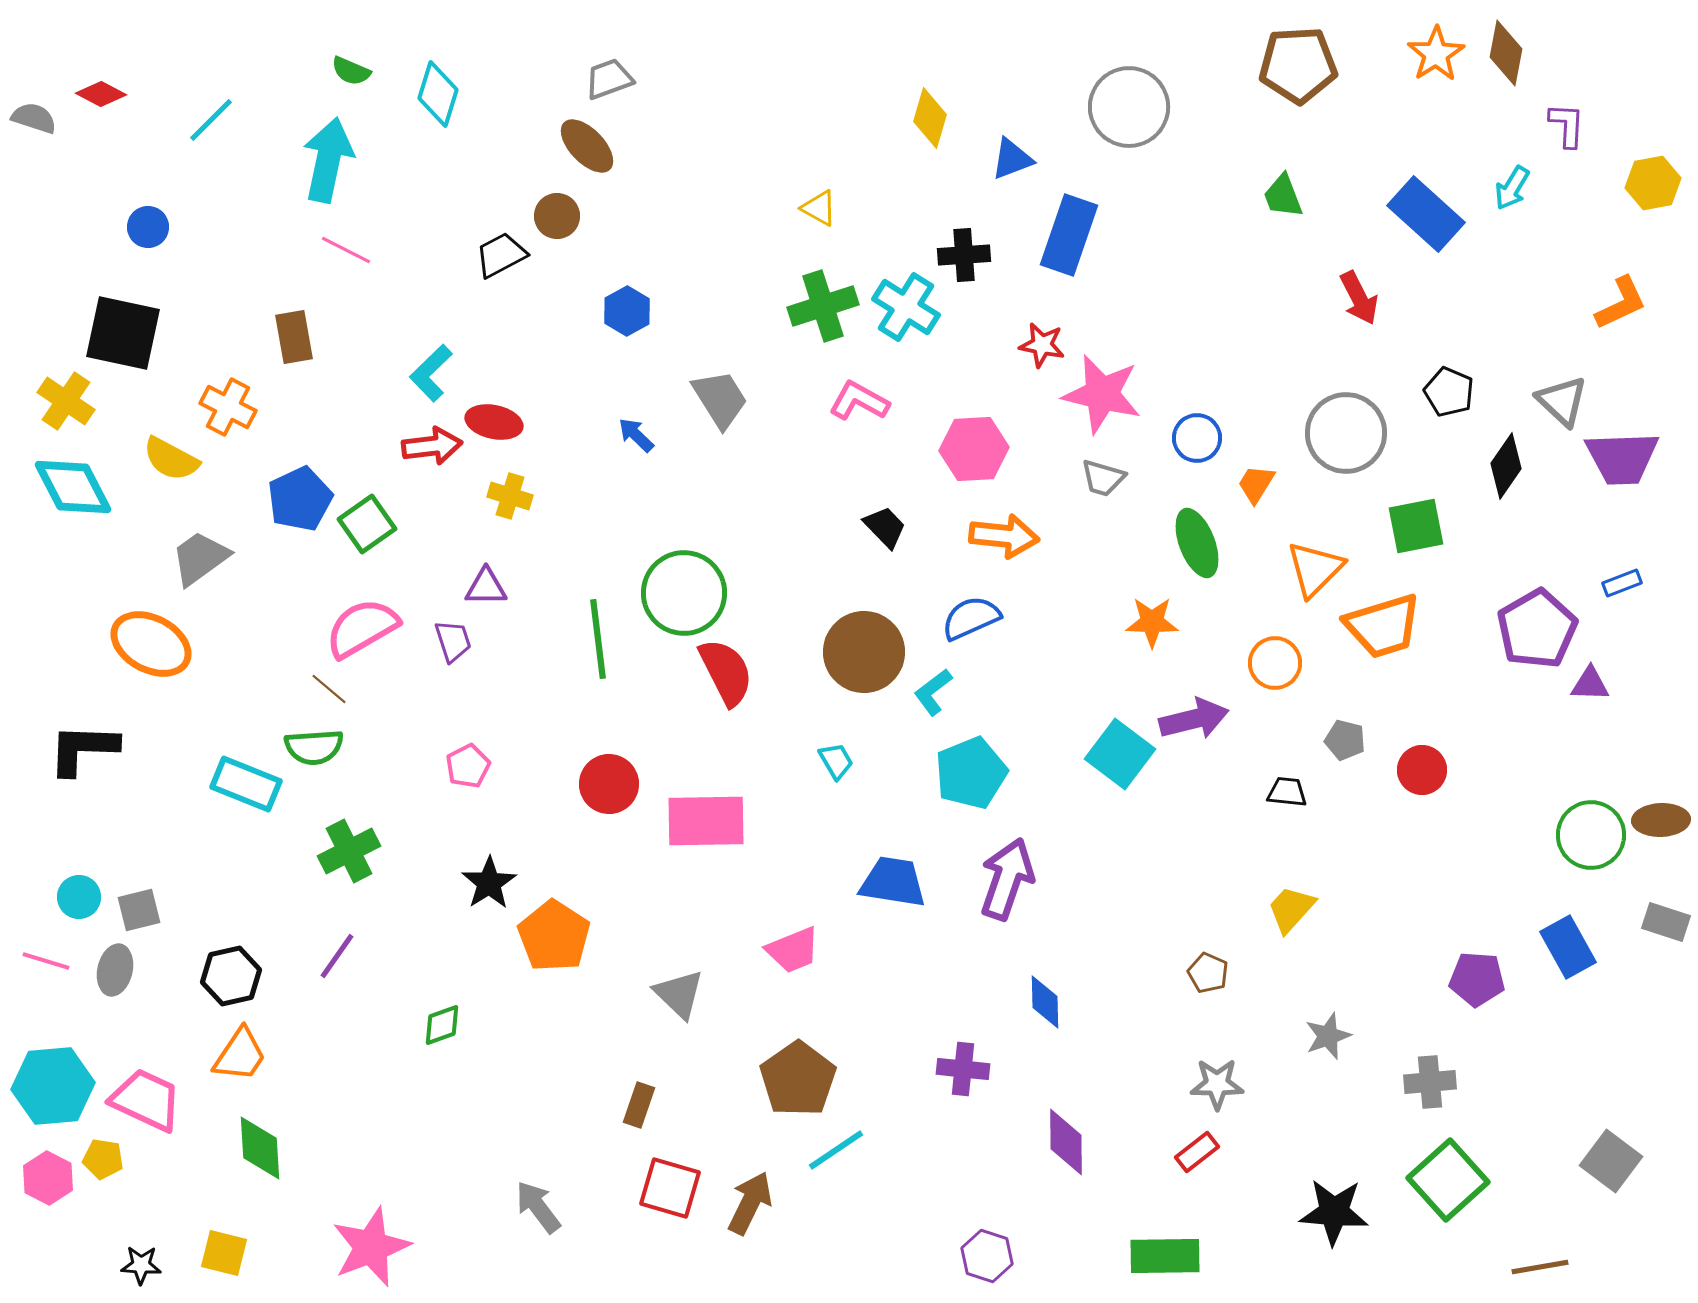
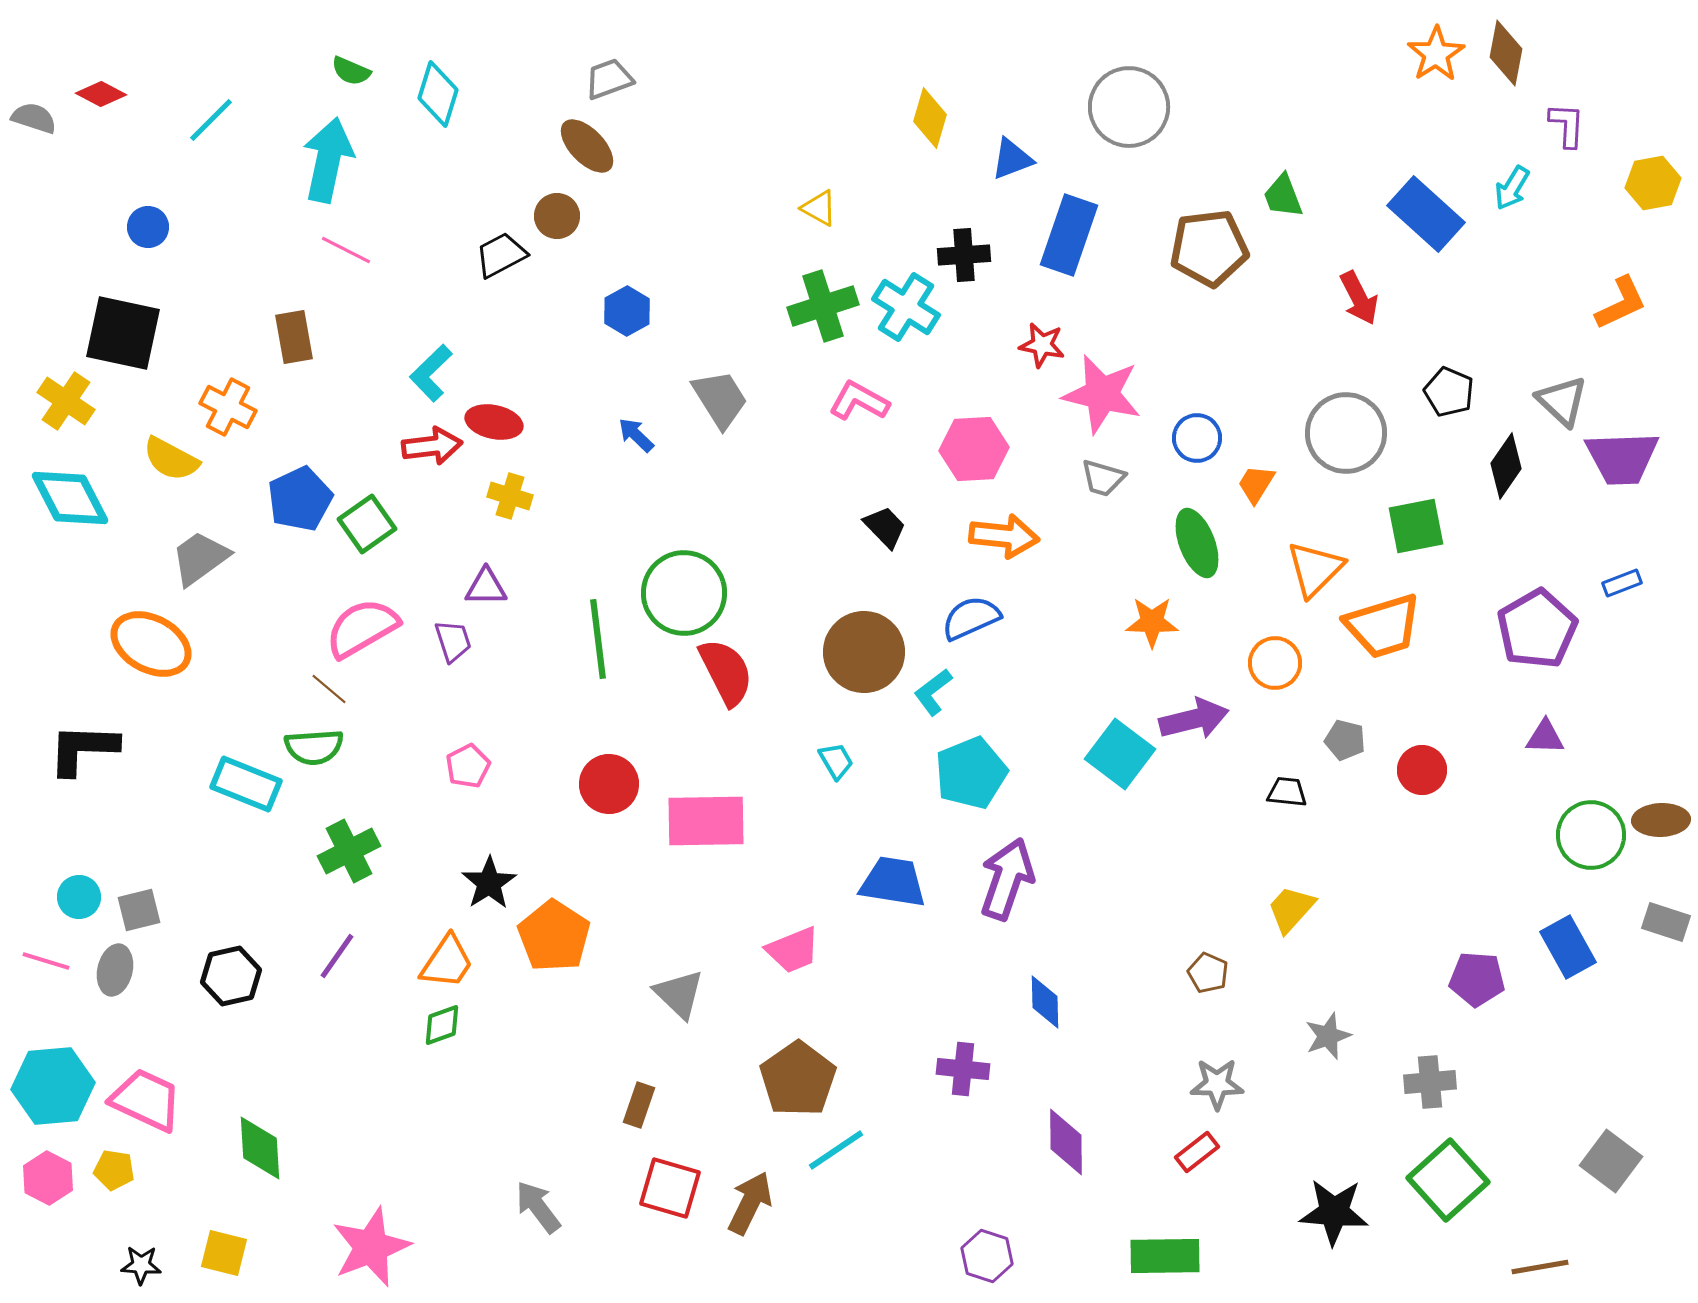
brown pentagon at (1298, 65): moved 89 px left, 183 px down; rotated 4 degrees counterclockwise
cyan diamond at (73, 487): moved 3 px left, 11 px down
purple triangle at (1590, 684): moved 45 px left, 53 px down
orange trapezoid at (240, 1055): moved 207 px right, 93 px up
yellow pentagon at (103, 1159): moved 11 px right, 11 px down
